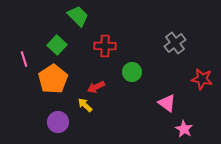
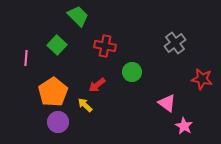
red cross: rotated 10 degrees clockwise
pink line: moved 2 px right, 1 px up; rotated 21 degrees clockwise
orange pentagon: moved 13 px down
red arrow: moved 1 px right, 2 px up; rotated 12 degrees counterclockwise
pink star: moved 3 px up
